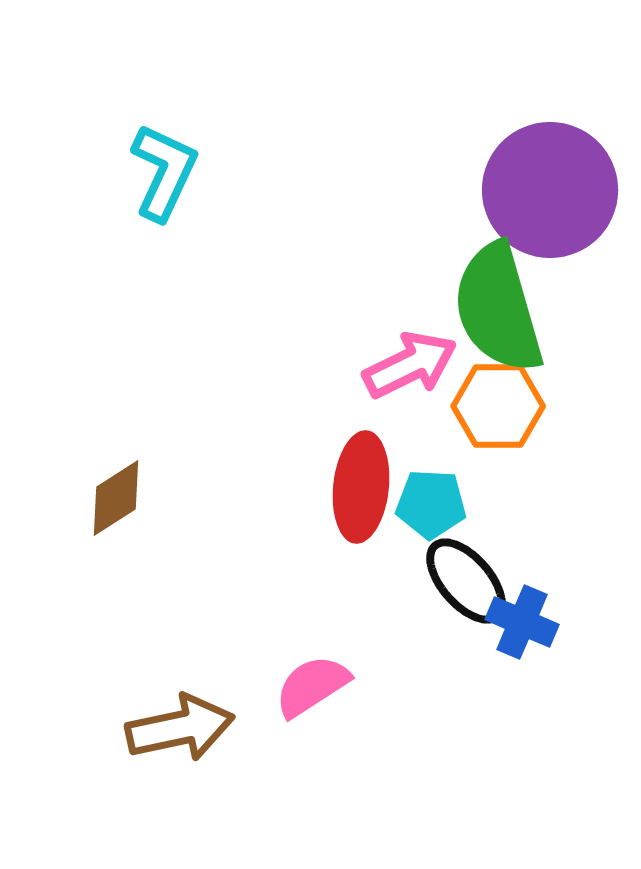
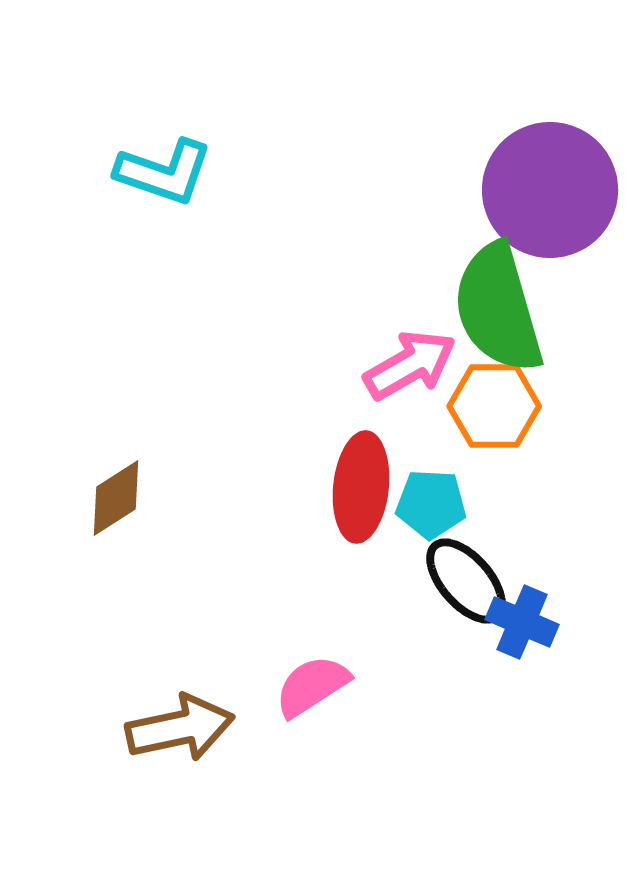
cyan L-shape: rotated 84 degrees clockwise
pink arrow: rotated 4 degrees counterclockwise
orange hexagon: moved 4 px left
